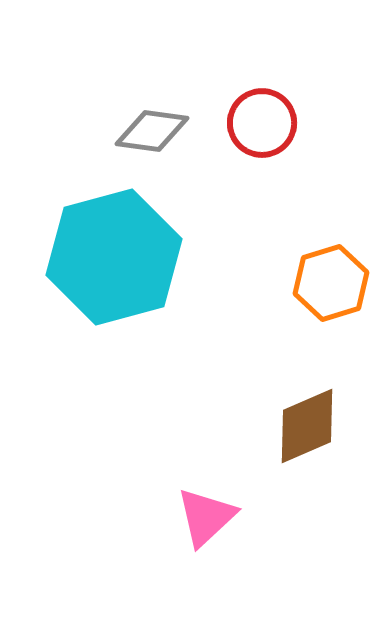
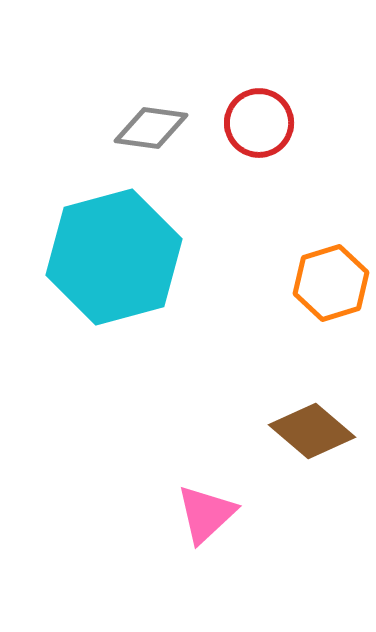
red circle: moved 3 px left
gray diamond: moved 1 px left, 3 px up
brown diamond: moved 5 px right, 5 px down; rotated 64 degrees clockwise
pink triangle: moved 3 px up
